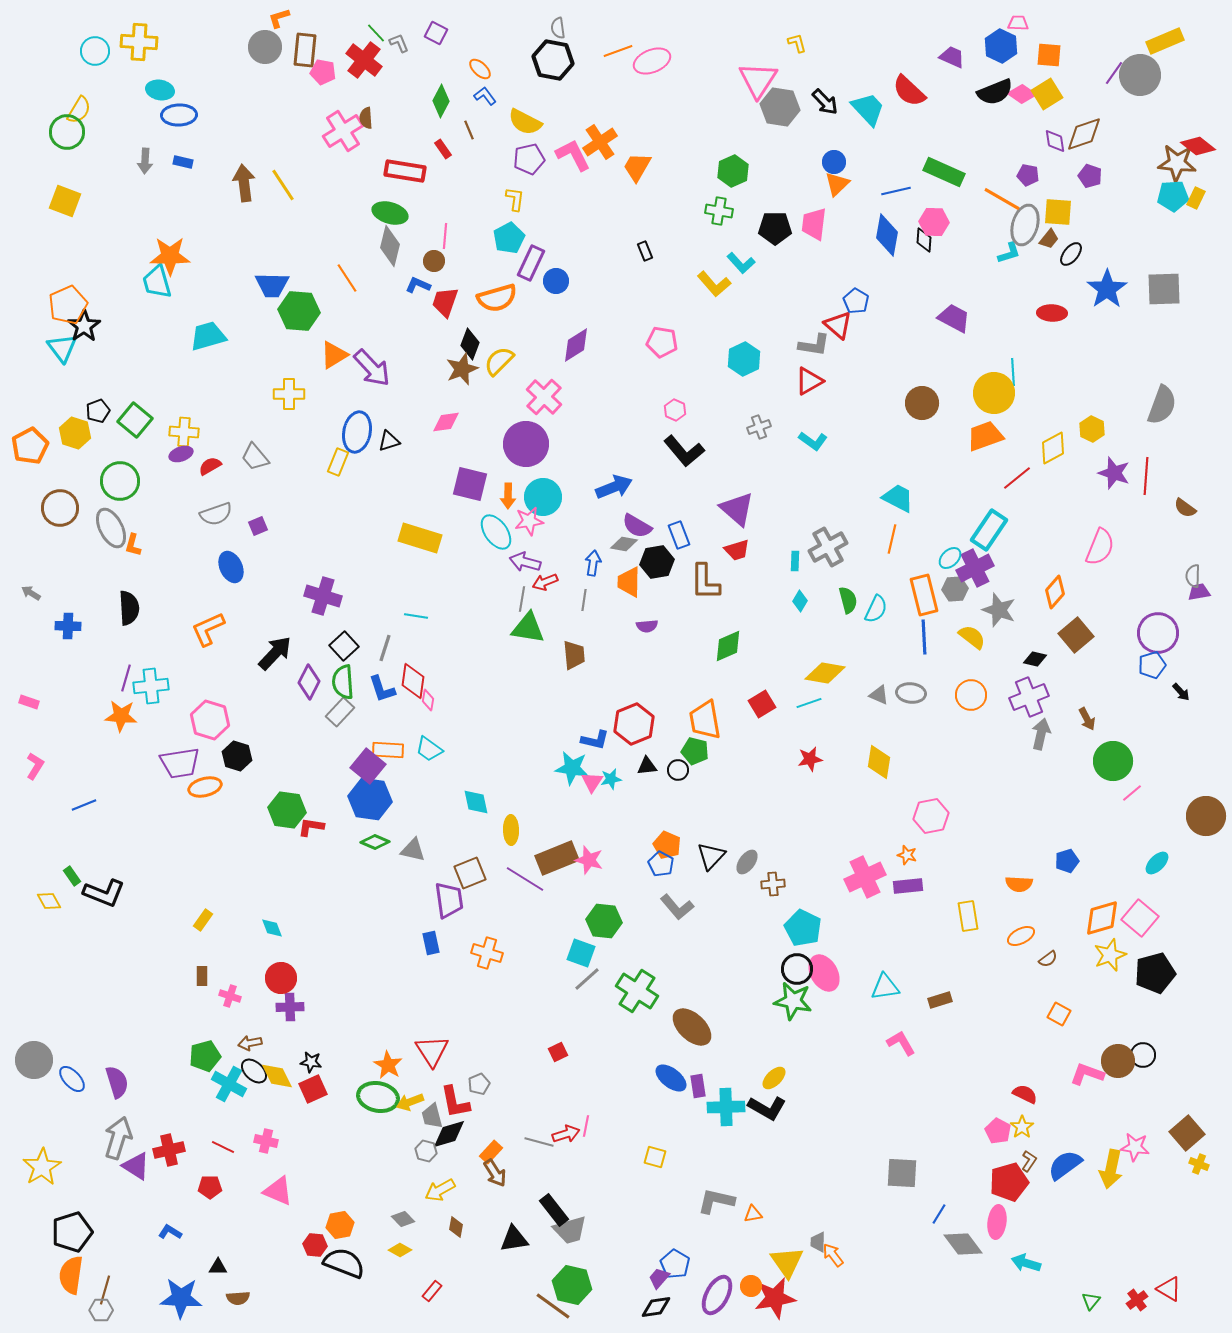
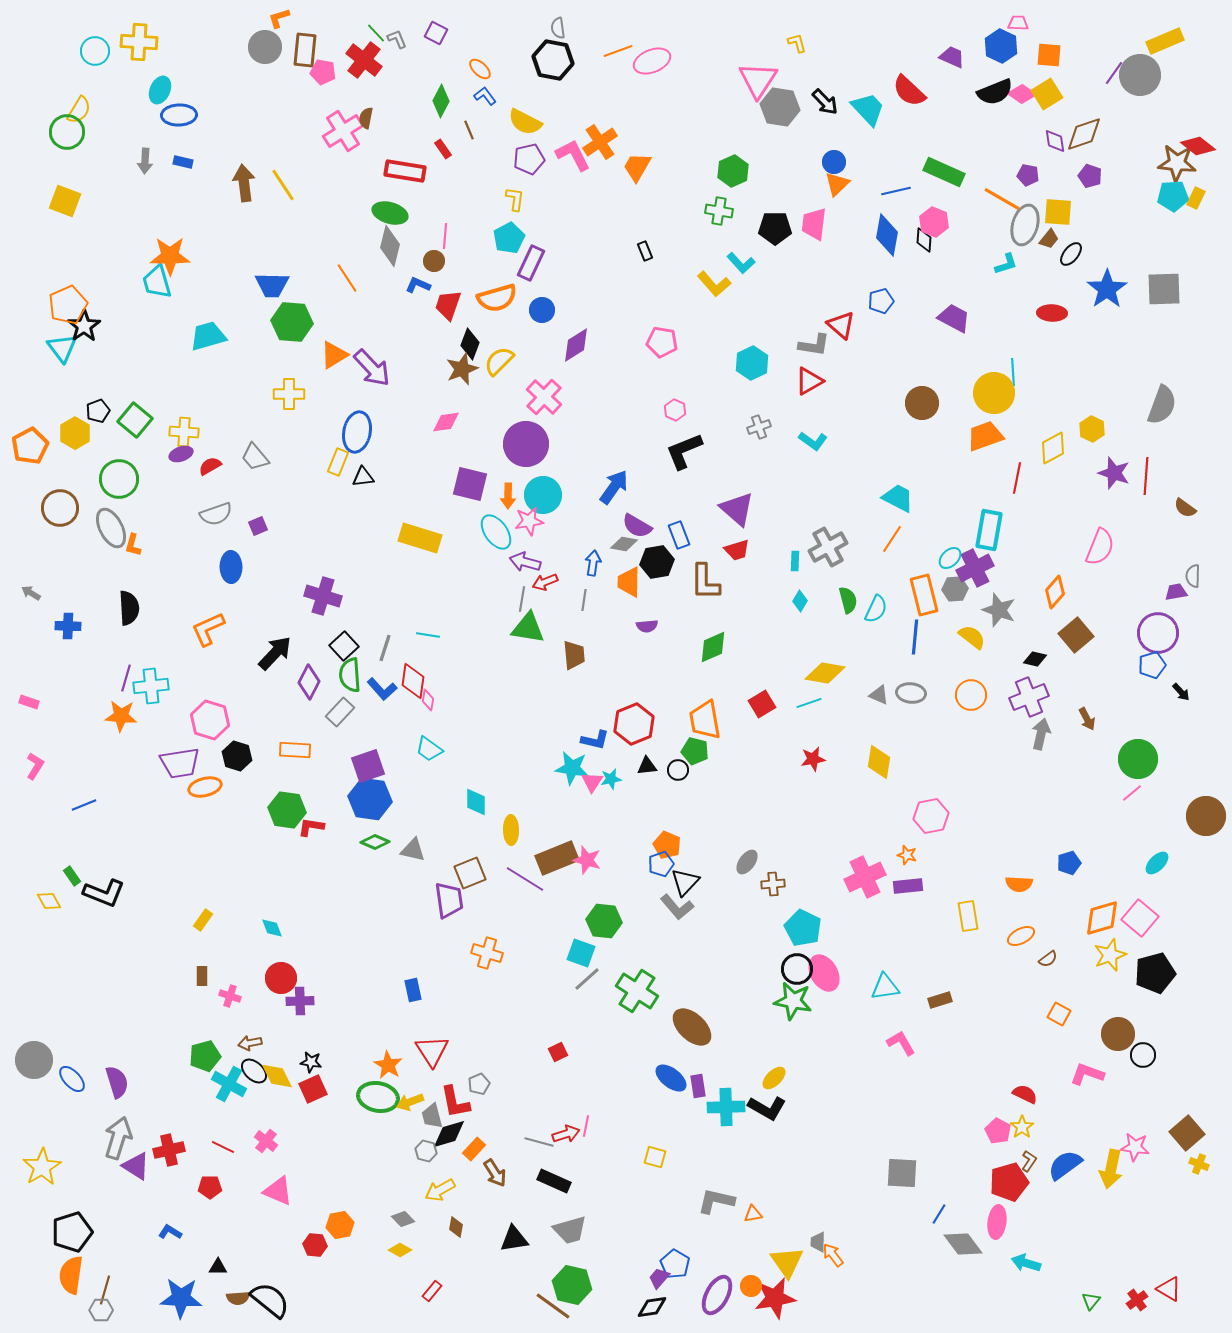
gray L-shape at (399, 43): moved 2 px left, 4 px up
cyan ellipse at (160, 90): rotated 76 degrees counterclockwise
brown semicircle at (366, 118): rotated 15 degrees clockwise
pink hexagon at (934, 222): rotated 20 degrees clockwise
cyan L-shape at (1009, 253): moved 3 px left, 11 px down
blue circle at (556, 281): moved 14 px left, 29 px down
blue pentagon at (856, 301): moved 25 px right; rotated 25 degrees clockwise
red trapezoid at (445, 302): moved 3 px right, 3 px down
green hexagon at (299, 311): moved 7 px left, 11 px down
red triangle at (838, 325): moved 3 px right
cyan hexagon at (744, 359): moved 8 px right, 4 px down
yellow hexagon at (75, 433): rotated 12 degrees clockwise
black triangle at (389, 441): moved 26 px left, 36 px down; rotated 10 degrees clockwise
black L-shape at (684, 451): rotated 108 degrees clockwise
red line at (1017, 478): rotated 40 degrees counterclockwise
green circle at (120, 481): moved 1 px left, 2 px up
blue arrow at (614, 487): rotated 33 degrees counterclockwise
cyan circle at (543, 497): moved 2 px up
cyan rectangle at (989, 530): rotated 24 degrees counterclockwise
orange line at (892, 539): rotated 20 degrees clockwise
blue ellipse at (231, 567): rotated 24 degrees clockwise
purple trapezoid at (1199, 592): moved 23 px left
cyan line at (416, 616): moved 12 px right, 19 px down
blue line at (924, 637): moved 9 px left; rotated 8 degrees clockwise
green diamond at (728, 646): moved 15 px left, 1 px down
green semicircle at (343, 682): moved 7 px right, 7 px up
blue L-shape at (382, 689): rotated 24 degrees counterclockwise
orange rectangle at (388, 750): moved 93 px left
red star at (810, 759): moved 3 px right
green circle at (1113, 761): moved 25 px right, 2 px up
purple square at (368, 766): rotated 32 degrees clockwise
cyan diamond at (476, 802): rotated 12 degrees clockwise
black triangle at (711, 856): moved 26 px left, 26 px down
pink star at (589, 860): moved 2 px left
blue pentagon at (1067, 861): moved 2 px right, 2 px down
blue pentagon at (661, 864): rotated 25 degrees clockwise
blue rectangle at (431, 943): moved 18 px left, 47 px down
purple cross at (290, 1007): moved 10 px right, 6 px up
brown circle at (1118, 1061): moved 27 px up
pink cross at (266, 1141): rotated 25 degrees clockwise
orange rectangle at (491, 1152): moved 17 px left, 3 px up
black rectangle at (554, 1210): moved 29 px up; rotated 28 degrees counterclockwise
black semicircle at (344, 1263): moved 74 px left, 37 px down; rotated 18 degrees clockwise
black diamond at (656, 1307): moved 4 px left
